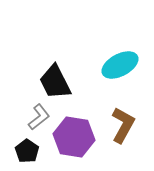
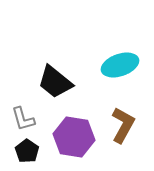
cyan ellipse: rotated 9 degrees clockwise
black trapezoid: rotated 24 degrees counterclockwise
gray L-shape: moved 16 px left, 2 px down; rotated 112 degrees clockwise
